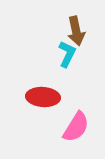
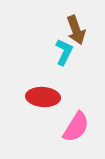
brown arrow: moved 1 px up; rotated 8 degrees counterclockwise
cyan L-shape: moved 3 px left, 2 px up
